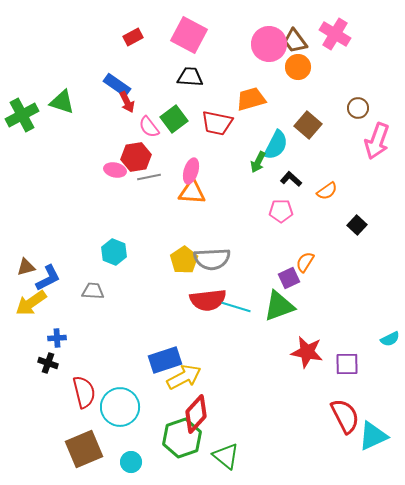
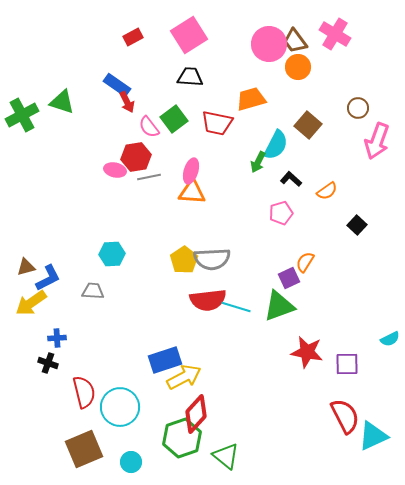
pink square at (189, 35): rotated 30 degrees clockwise
pink pentagon at (281, 211): moved 2 px down; rotated 15 degrees counterclockwise
cyan hexagon at (114, 252): moved 2 px left, 2 px down; rotated 25 degrees counterclockwise
